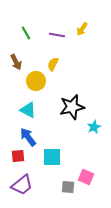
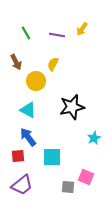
cyan star: moved 11 px down
